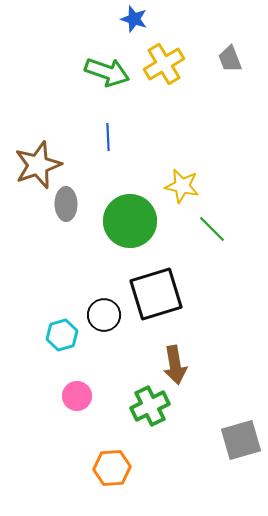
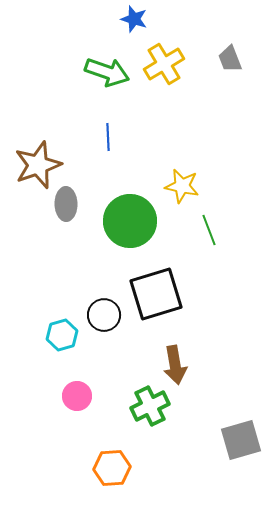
green line: moved 3 px left, 1 px down; rotated 24 degrees clockwise
